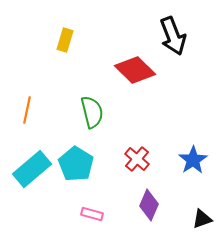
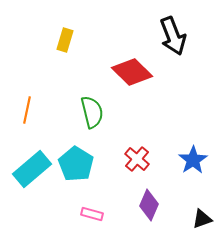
red diamond: moved 3 px left, 2 px down
